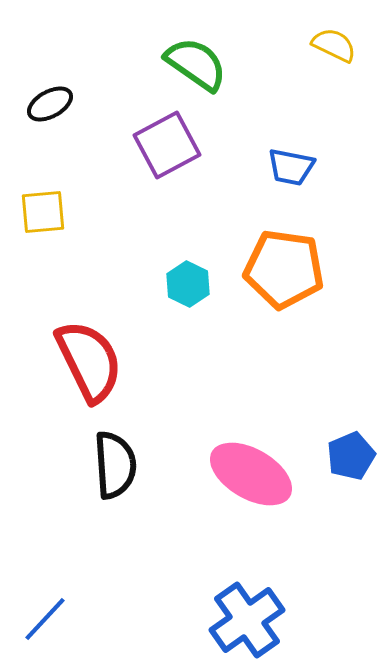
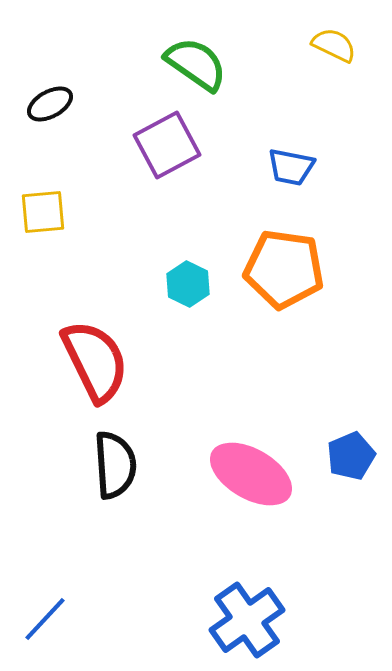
red semicircle: moved 6 px right
